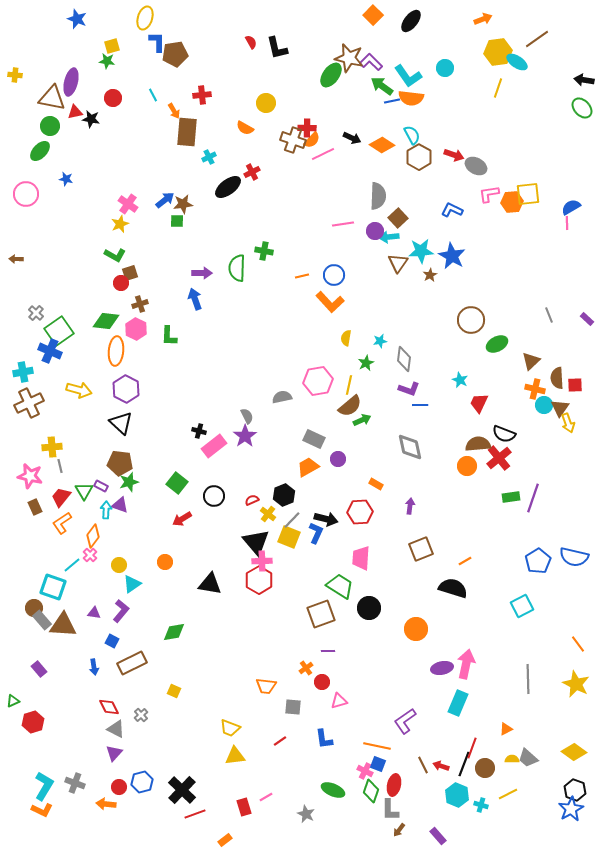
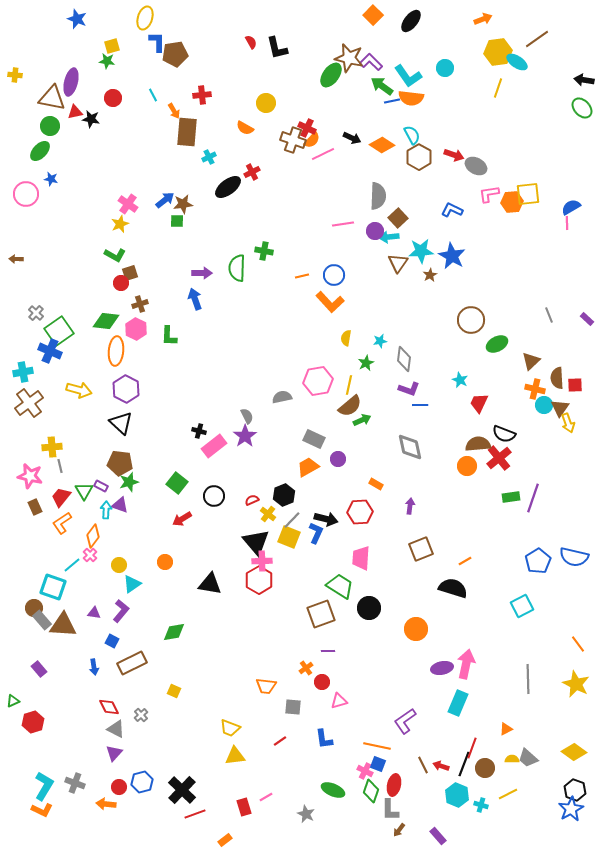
red cross at (307, 128): rotated 24 degrees clockwise
blue star at (66, 179): moved 15 px left
brown cross at (29, 403): rotated 12 degrees counterclockwise
